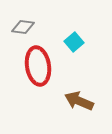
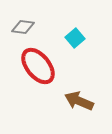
cyan square: moved 1 px right, 4 px up
red ellipse: rotated 30 degrees counterclockwise
